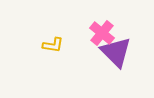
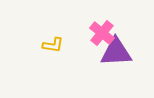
purple triangle: rotated 48 degrees counterclockwise
